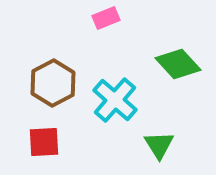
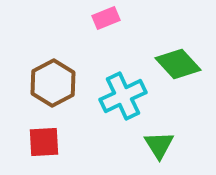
cyan cross: moved 8 px right, 4 px up; rotated 24 degrees clockwise
